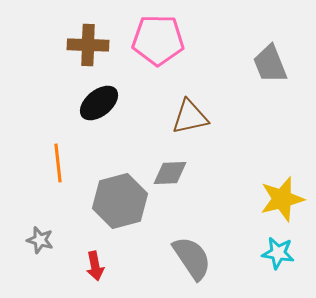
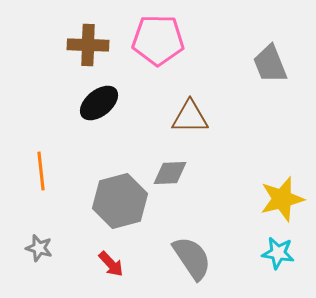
brown triangle: rotated 12 degrees clockwise
orange line: moved 17 px left, 8 px down
gray star: moved 1 px left, 8 px down
red arrow: moved 16 px right, 2 px up; rotated 32 degrees counterclockwise
